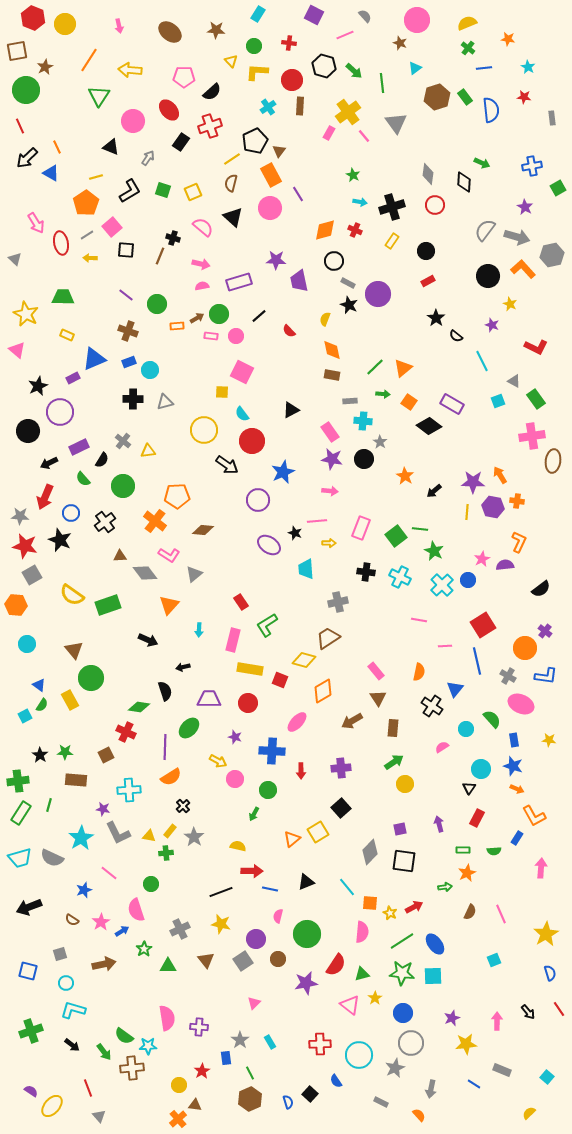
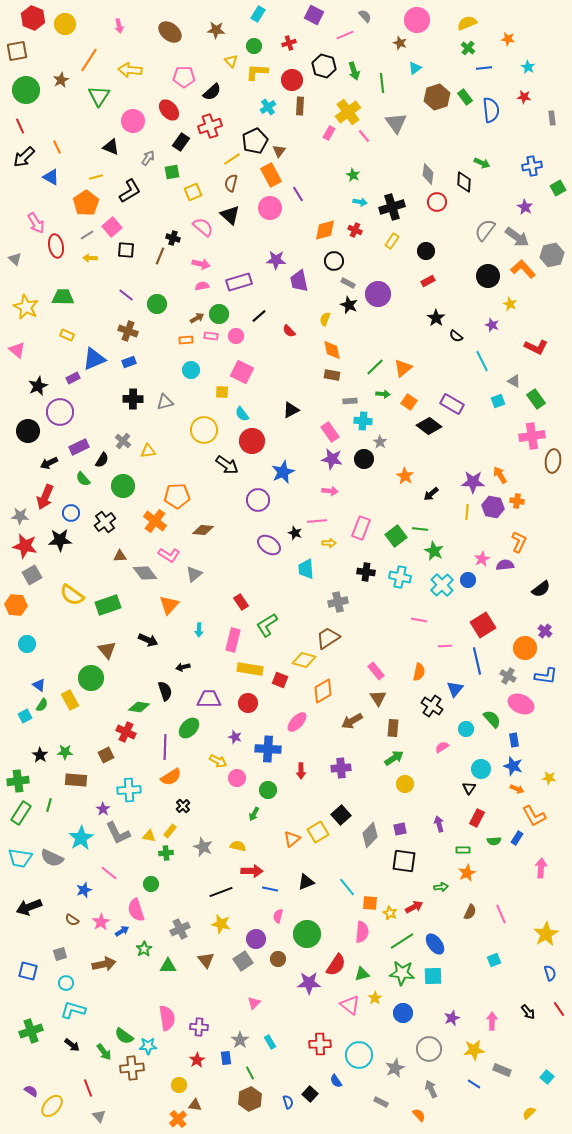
red cross at (289, 43): rotated 24 degrees counterclockwise
brown star at (45, 67): moved 16 px right, 13 px down
green arrow at (354, 71): rotated 30 degrees clockwise
black arrow at (27, 158): moved 3 px left, 1 px up
blue triangle at (51, 173): moved 4 px down
green square at (163, 190): moved 9 px right, 18 px up; rotated 28 degrees counterclockwise
red circle at (435, 205): moved 2 px right, 3 px up
black triangle at (233, 217): moved 3 px left, 2 px up
gray arrow at (517, 237): rotated 20 degrees clockwise
red ellipse at (61, 243): moved 5 px left, 3 px down
yellow star at (26, 314): moved 7 px up
orange rectangle at (177, 326): moved 9 px right, 14 px down
cyan circle at (150, 370): moved 41 px right
black arrow at (434, 491): moved 3 px left, 3 px down
black star at (60, 540): rotated 25 degrees counterclockwise
cyan cross at (400, 577): rotated 15 degrees counterclockwise
brown triangle at (74, 650): moved 33 px right
yellow star at (549, 740): moved 38 px down
blue cross at (272, 751): moved 4 px left, 2 px up
green arrow at (394, 762): moved 4 px up
pink circle at (235, 779): moved 2 px right, 1 px up
black square at (341, 808): moved 7 px down
purple star at (103, 809): rotated 24 degrees clockwise
gray star at (194, 837): moved 9 px right, 10 px down; rotated 12 degrees counterclockwise
green semicircle at (494, 851): moved 10 px up
gray diamond at (370, 852): moved 17 px up
cyan trapezoid at (20, 858): rotated 25 degrees clockwise
green arrow at (445, 887): moved 4 px left
purple star at (306, 983): moved 3 px right; rotated 10 degrees clockwise
pink arrow at (497, 1021): moved 5 px left
gray circle at (411, 1043): moved 18 px right, 6 px down
yellow star at (466, 1044): moved 8 px right, 6 px down
red star at (202, 1071): moved 5 px left, 11 px up
gray arrow at (431, 1089): rotated 144 degrees clockwise
